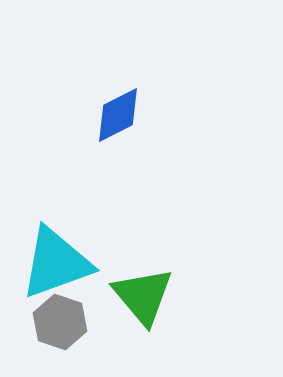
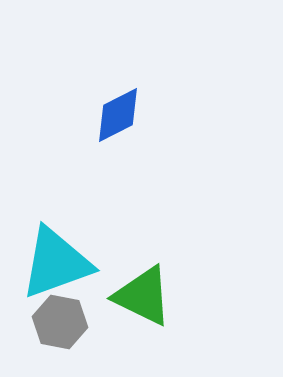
green triangle: rotated 24 degrees counterclockwise
gray hexagon: rotated 8 degrees counterclockwise
